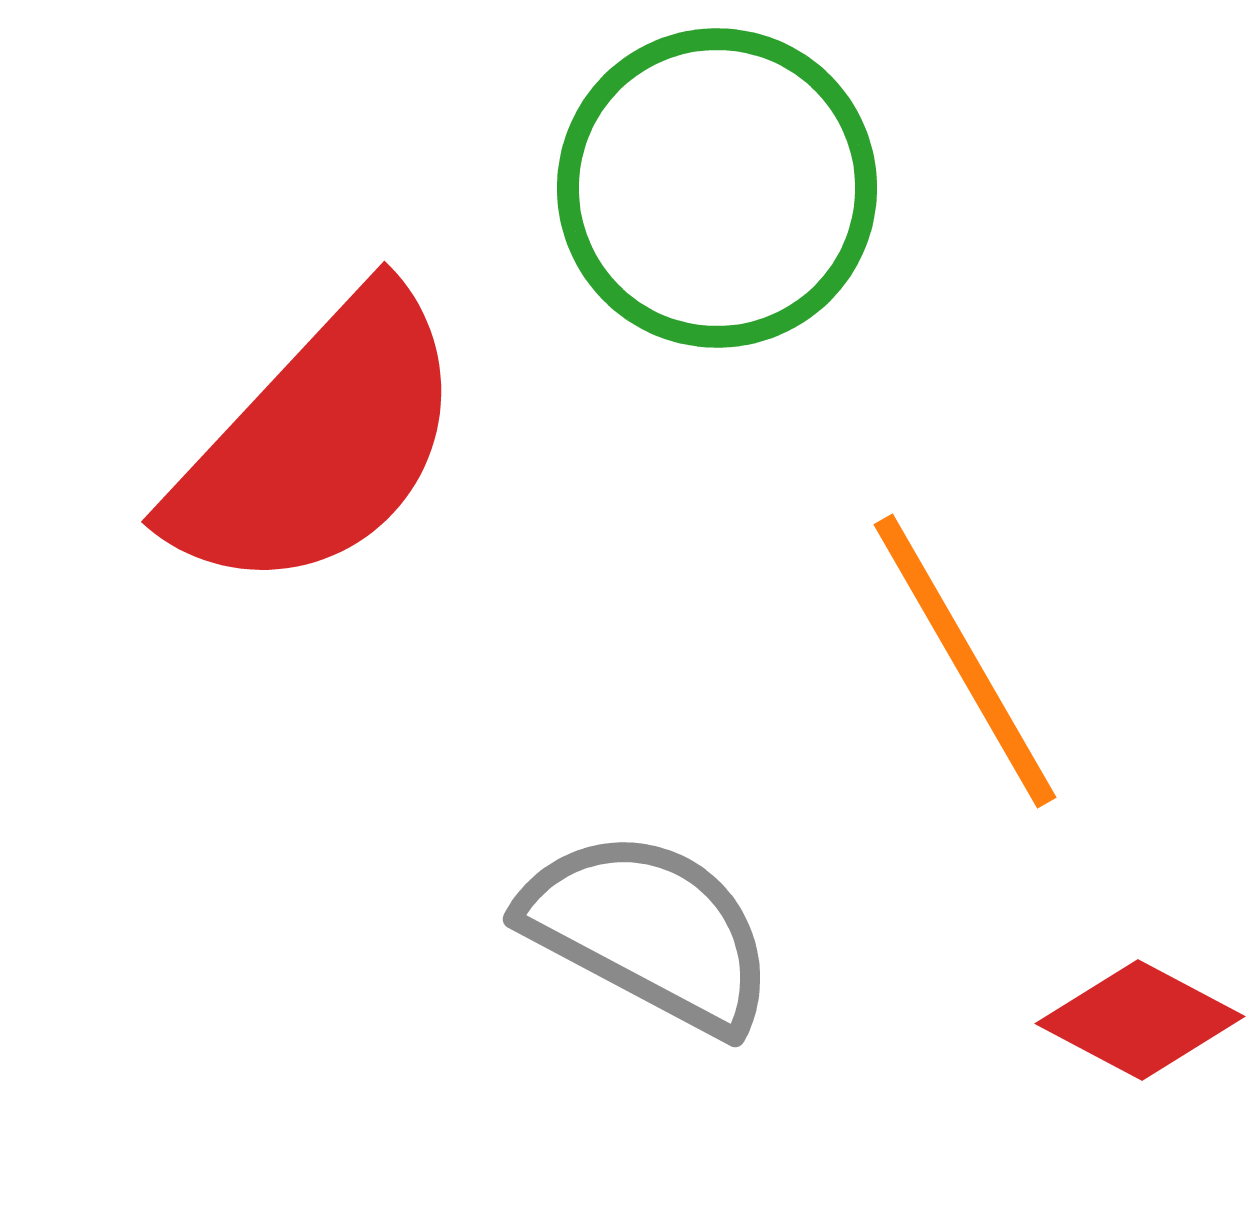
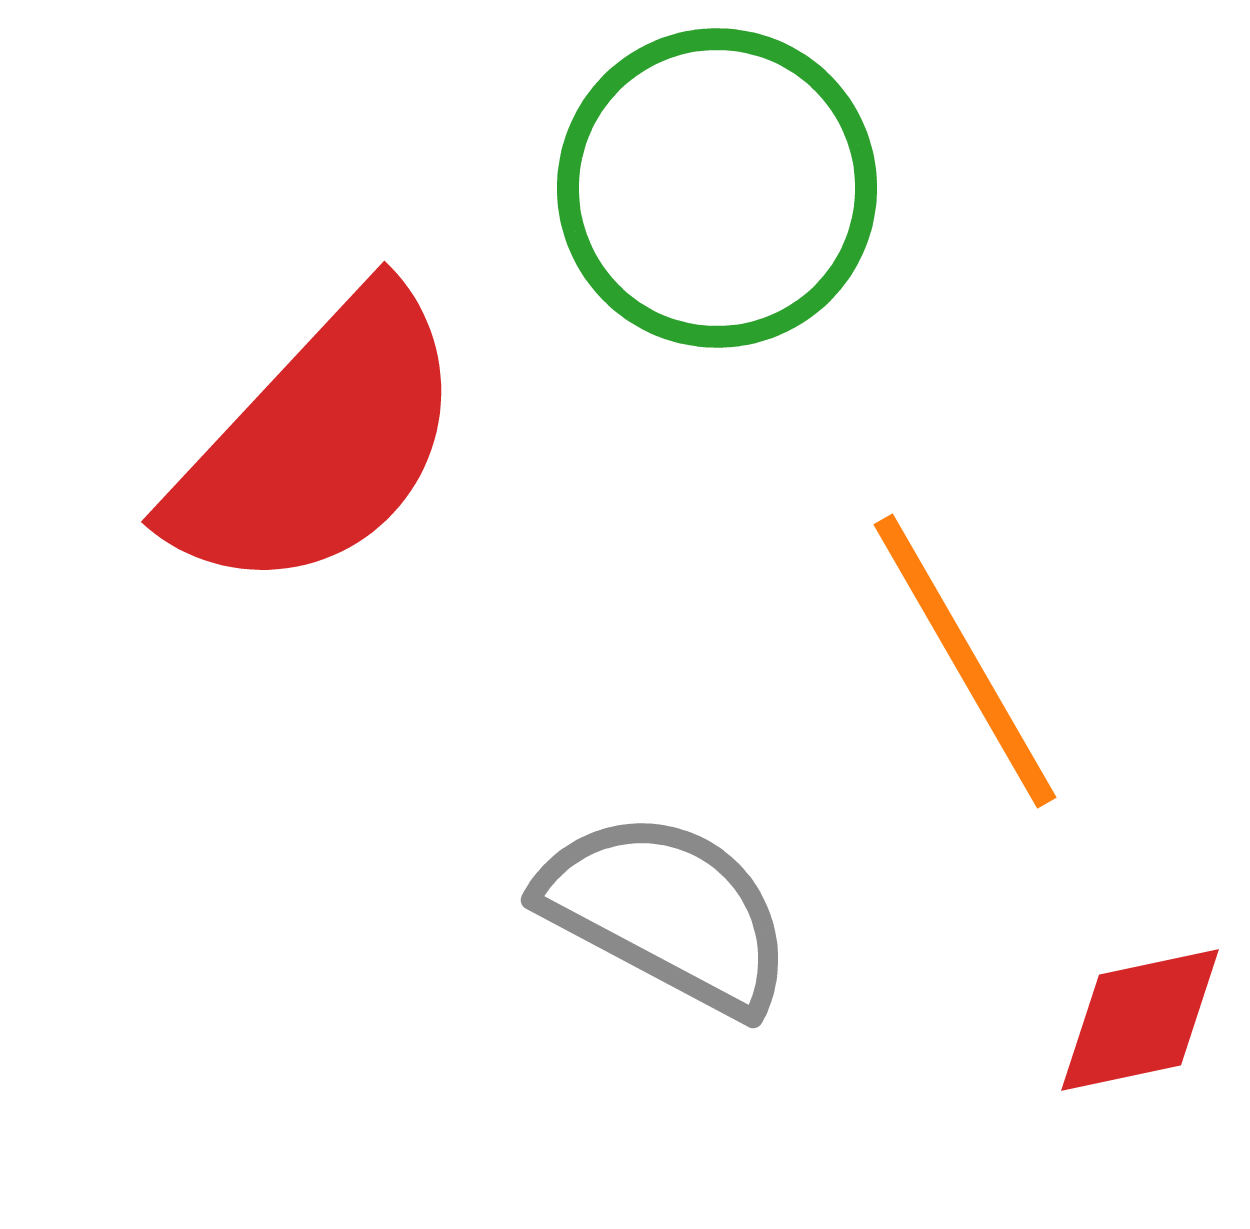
gray semicircle: moved 18 px right, 19 px up
red diamond: rotated 40 degrees counterclockwise
